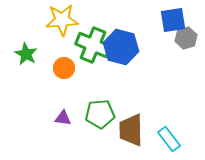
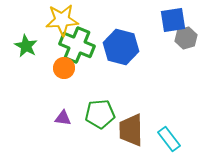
green cross: moved 16 px left
green star: moved 8 px up
